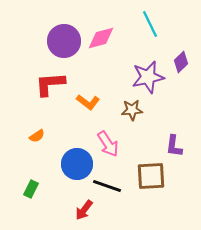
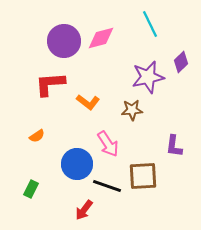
brown square: moved 8 px left
